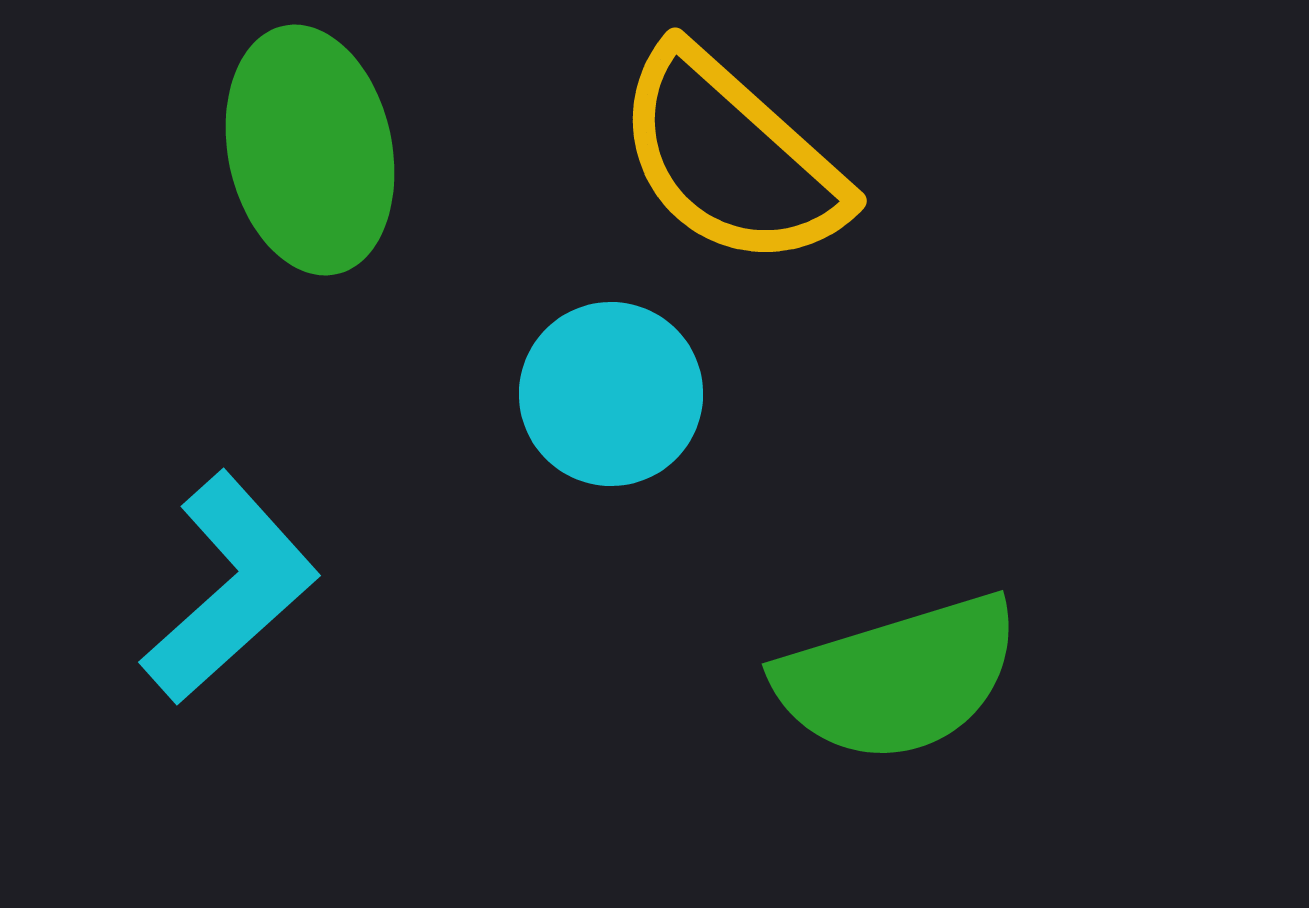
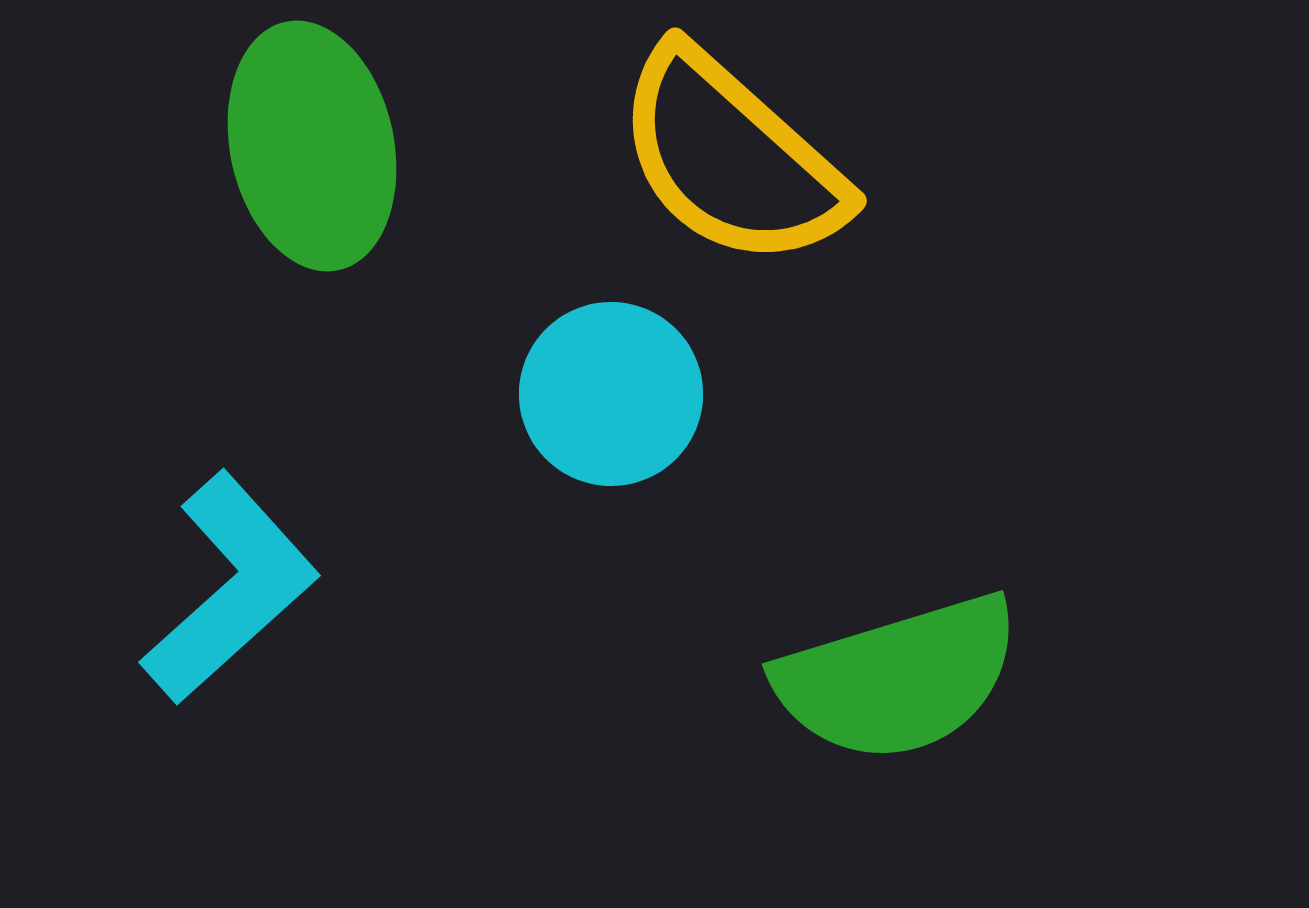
green ellipse: moved 2 px right, 4 px up
